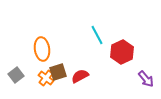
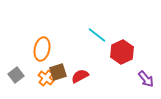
cyan line: rotated 24 degrees counterclockwise
orange ellipse: rotated 20 degrees clockwise
